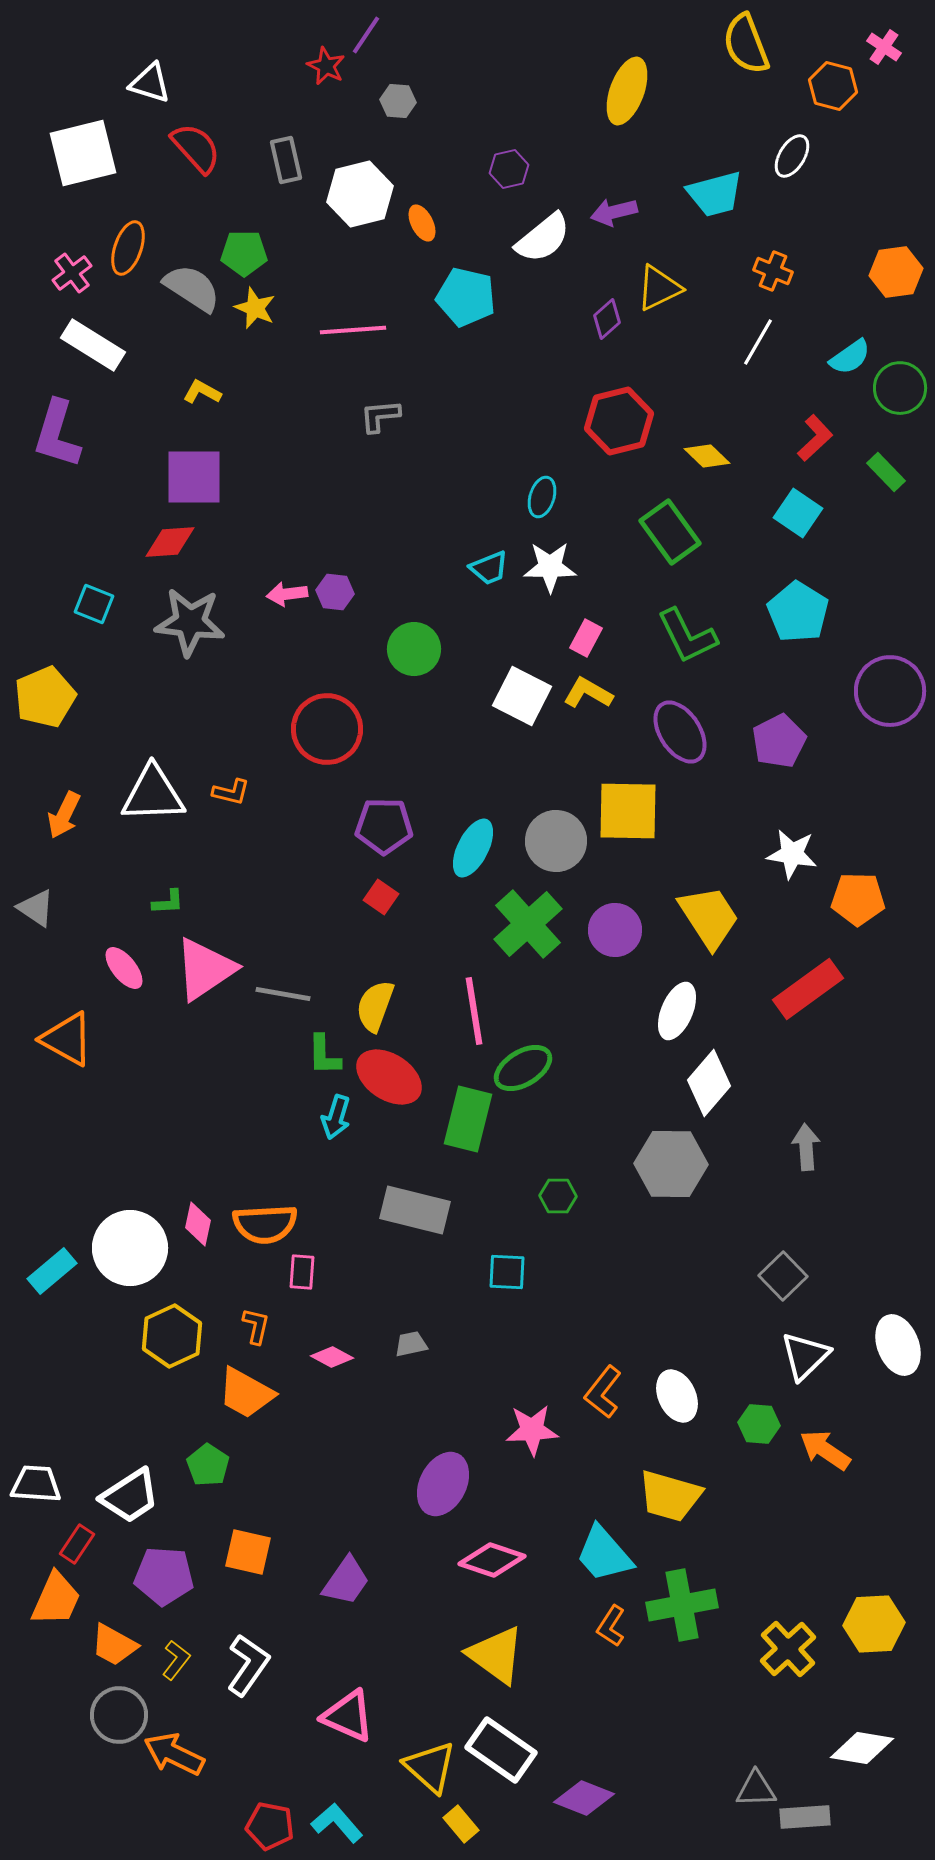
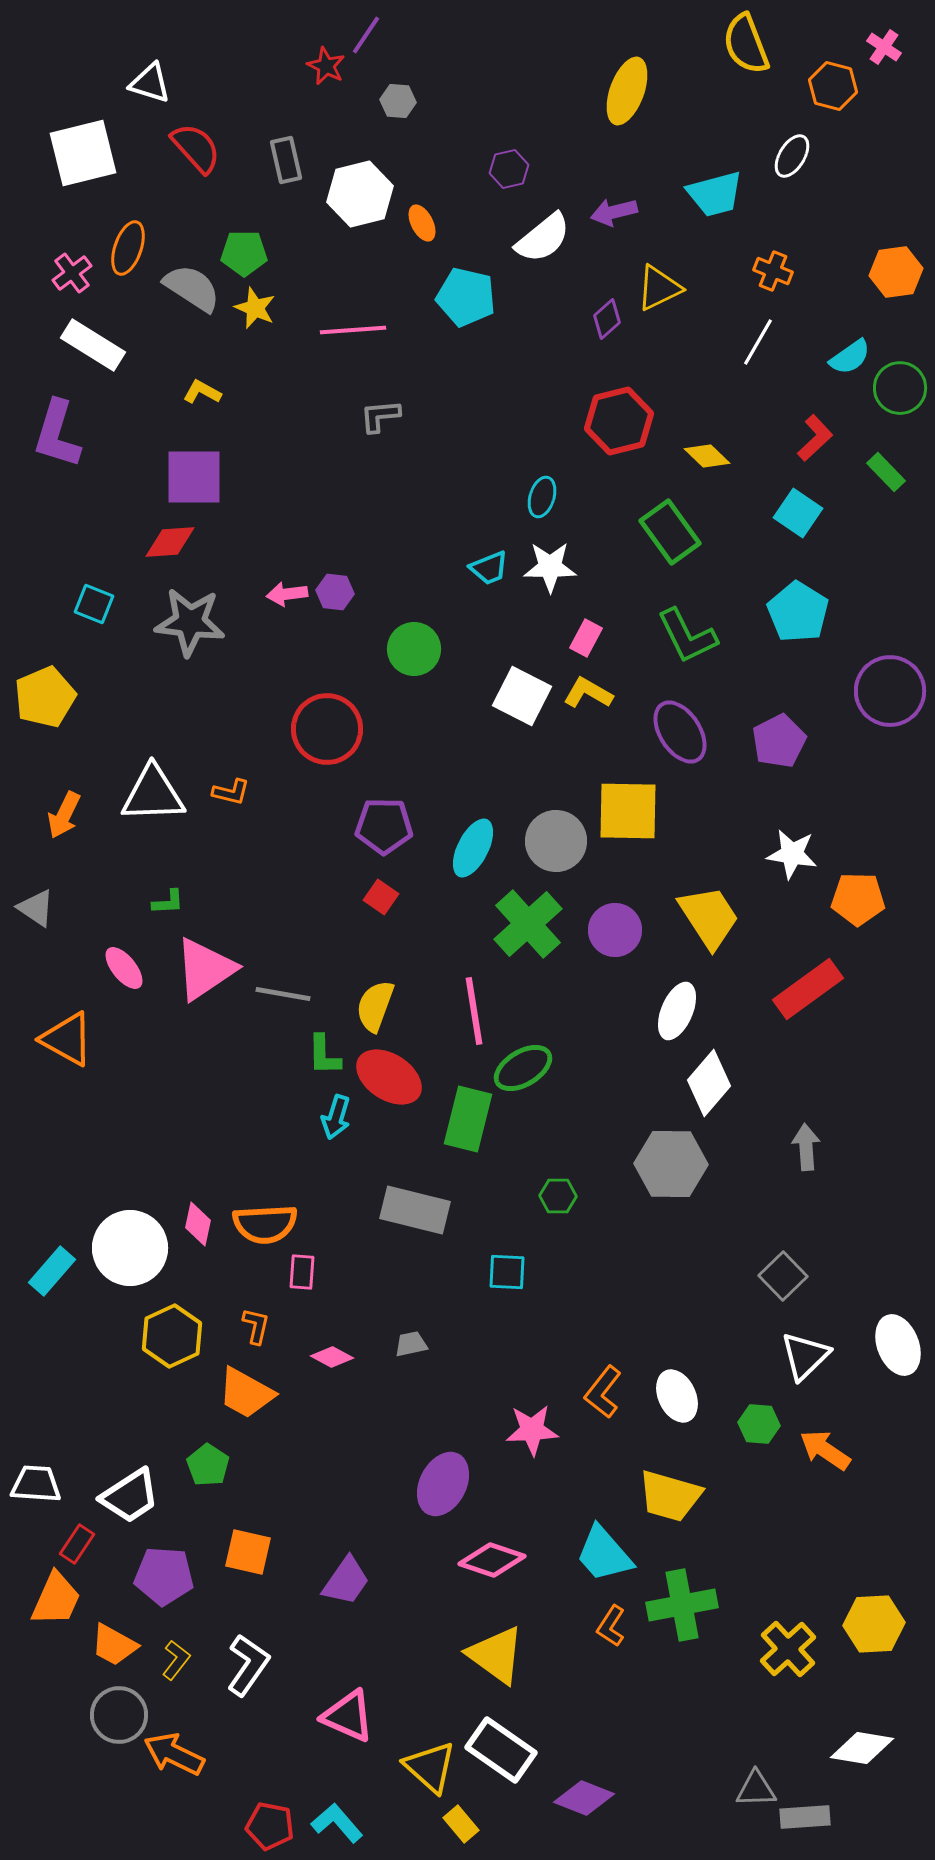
cyan rectangle at (52, 1271): rotated 9 degrees counterclockwise
